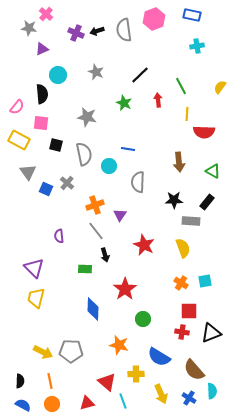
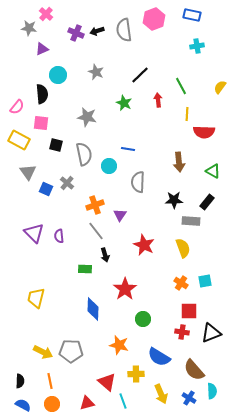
purple triangle at (34, 268): moved 35 px up
